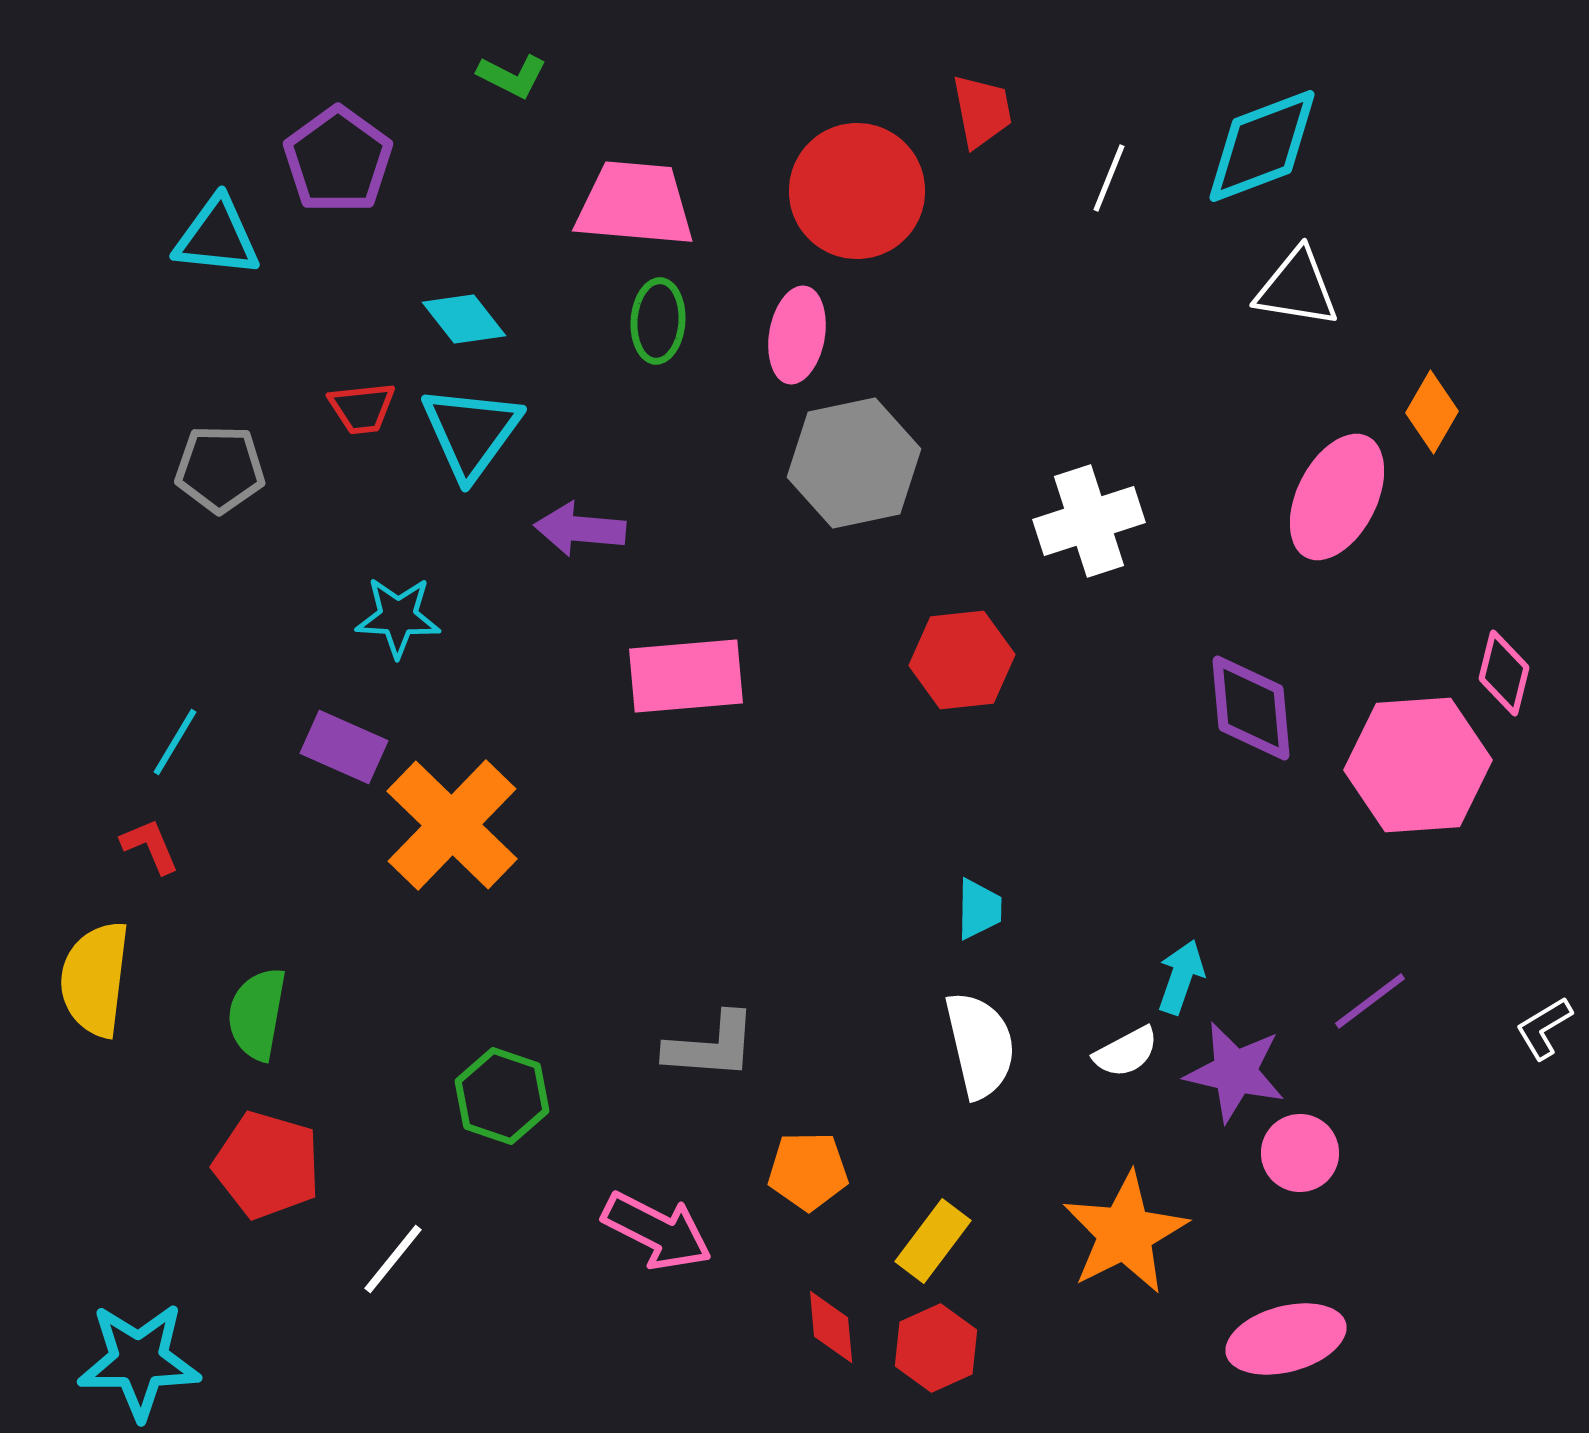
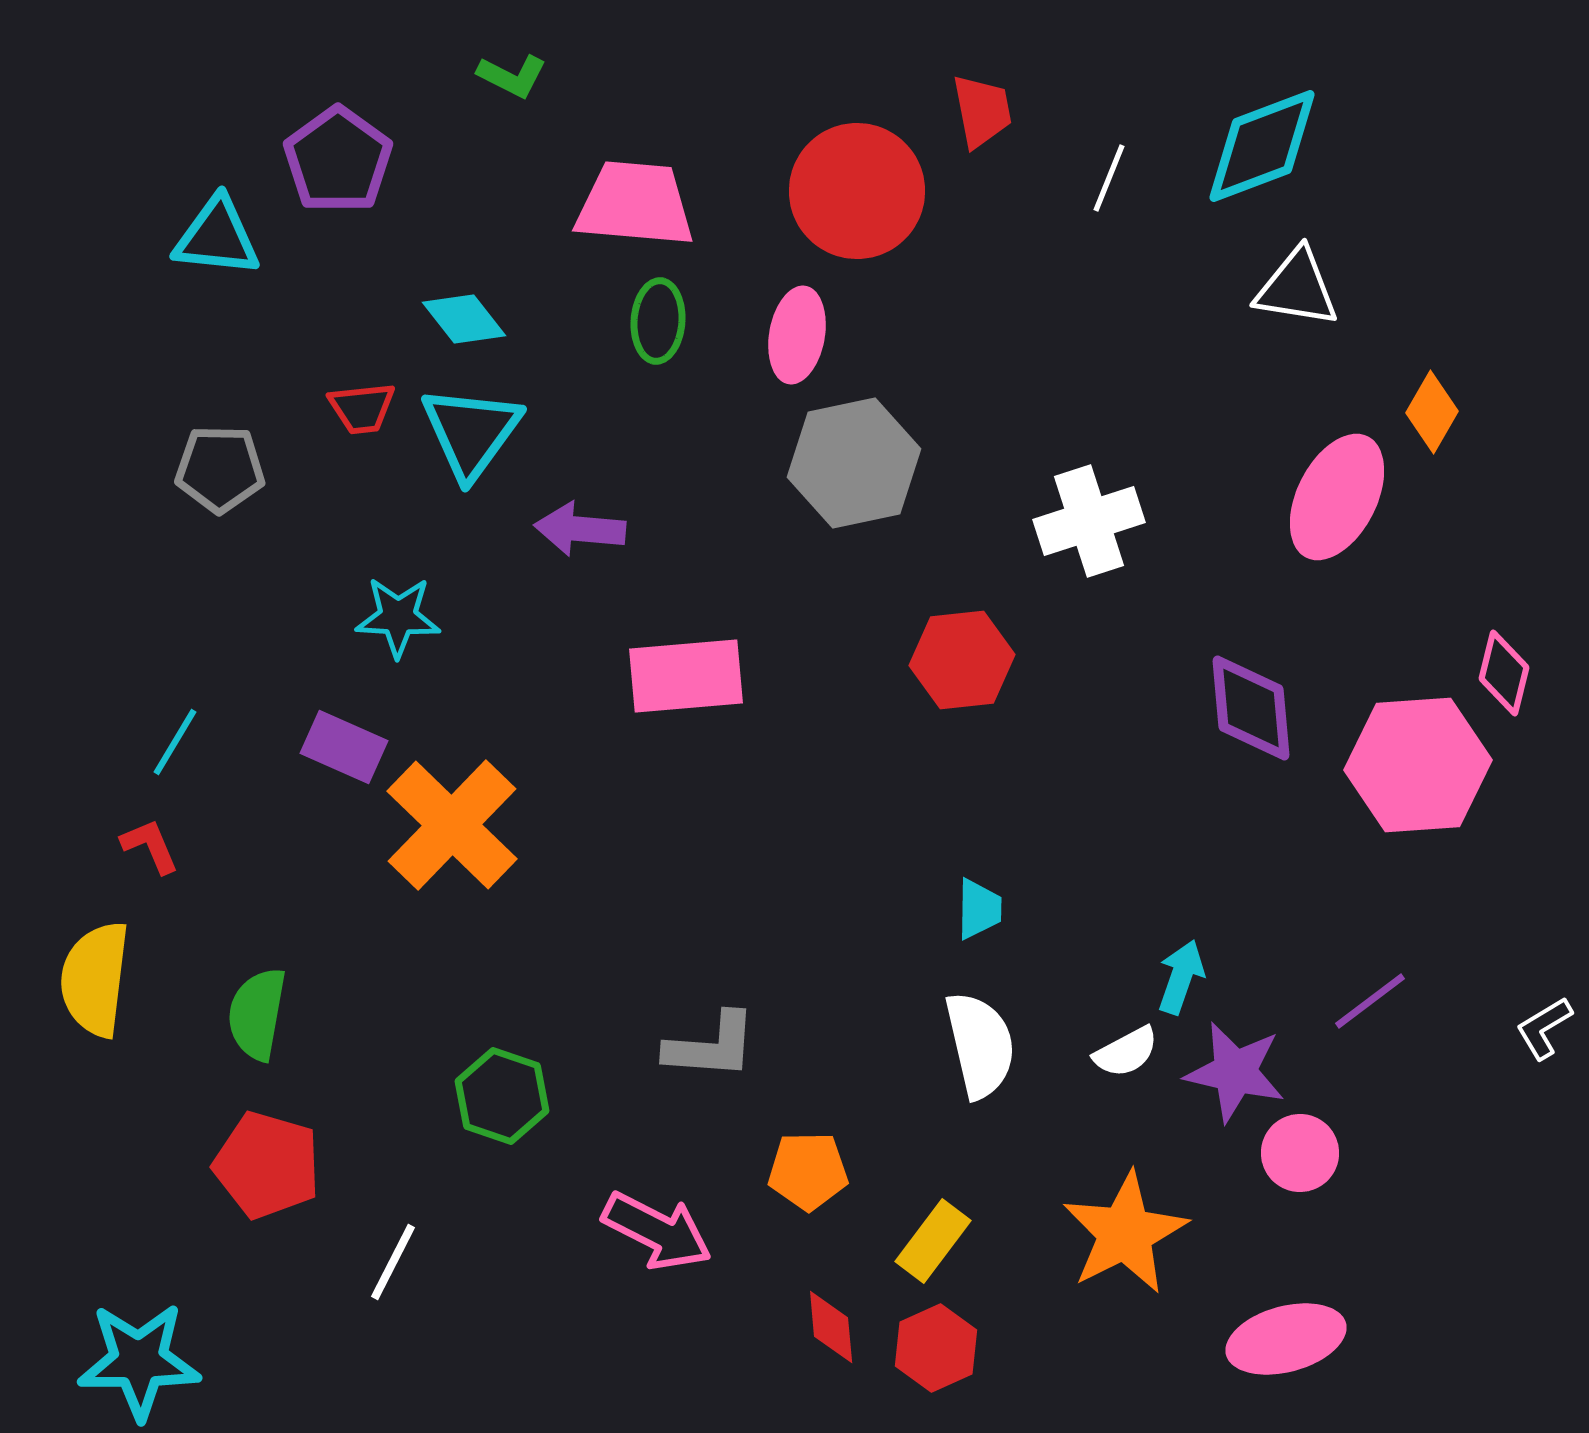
white line at (393, 1259): moved 3 px down; rotated 12 degrees counterclockwise
